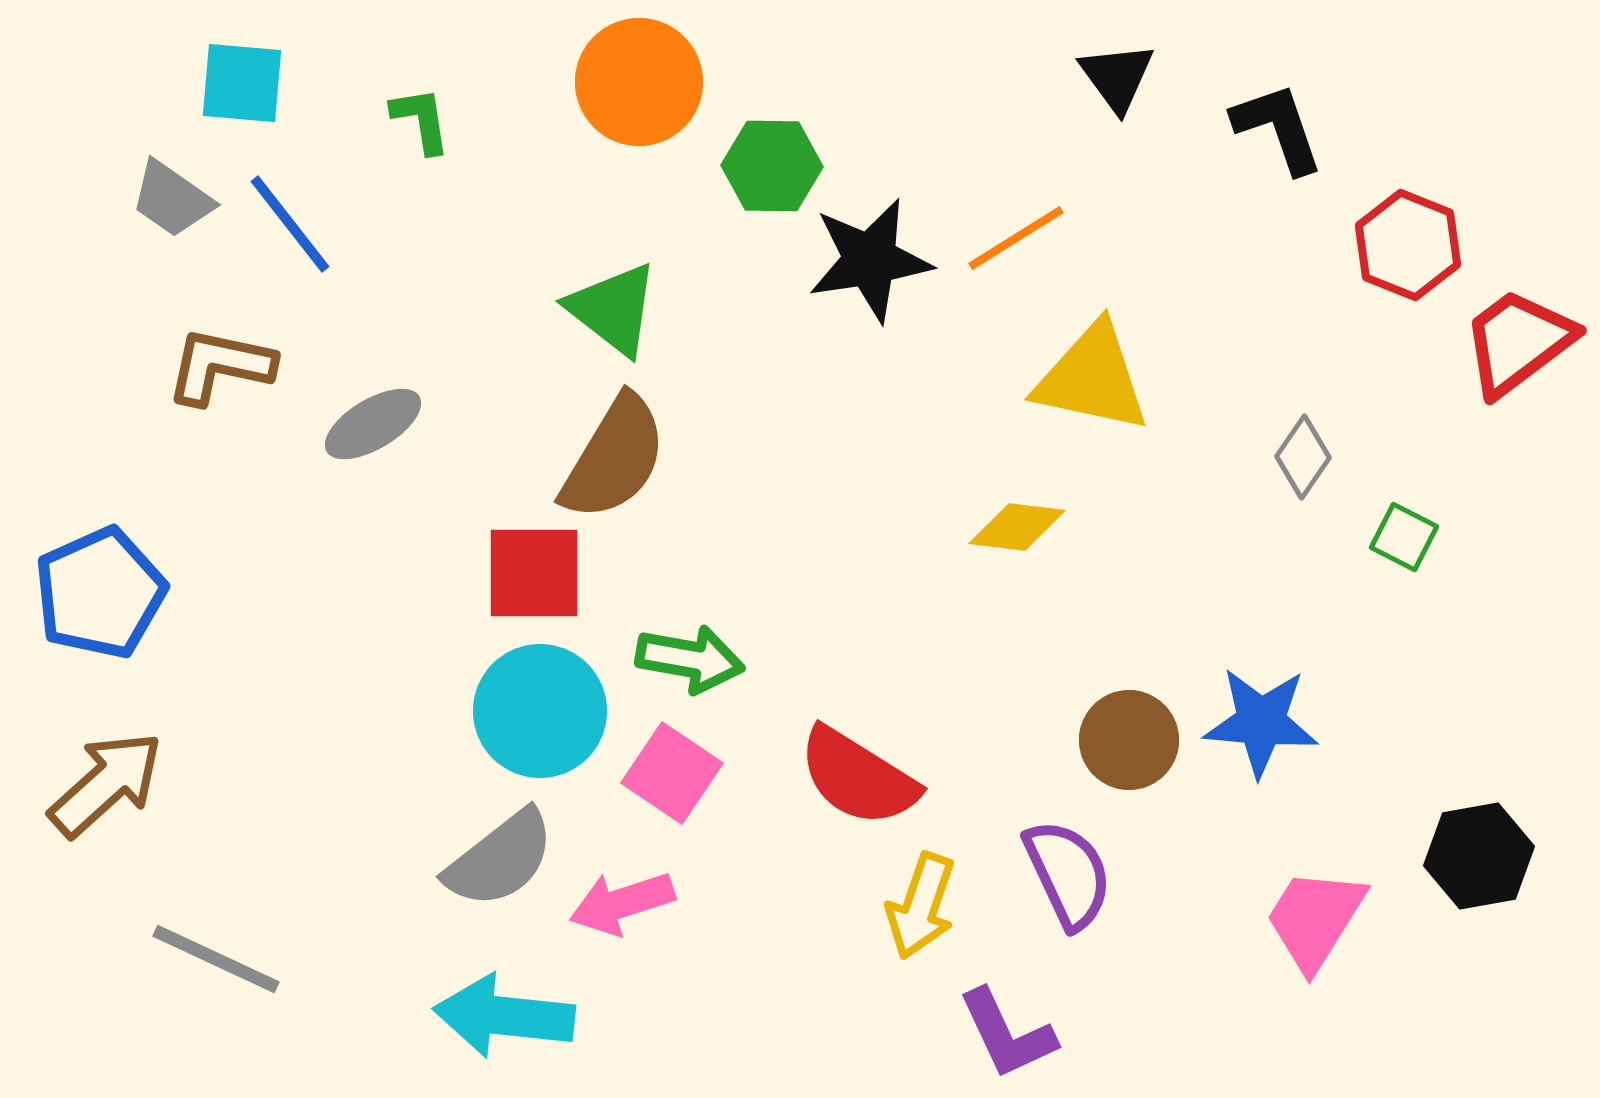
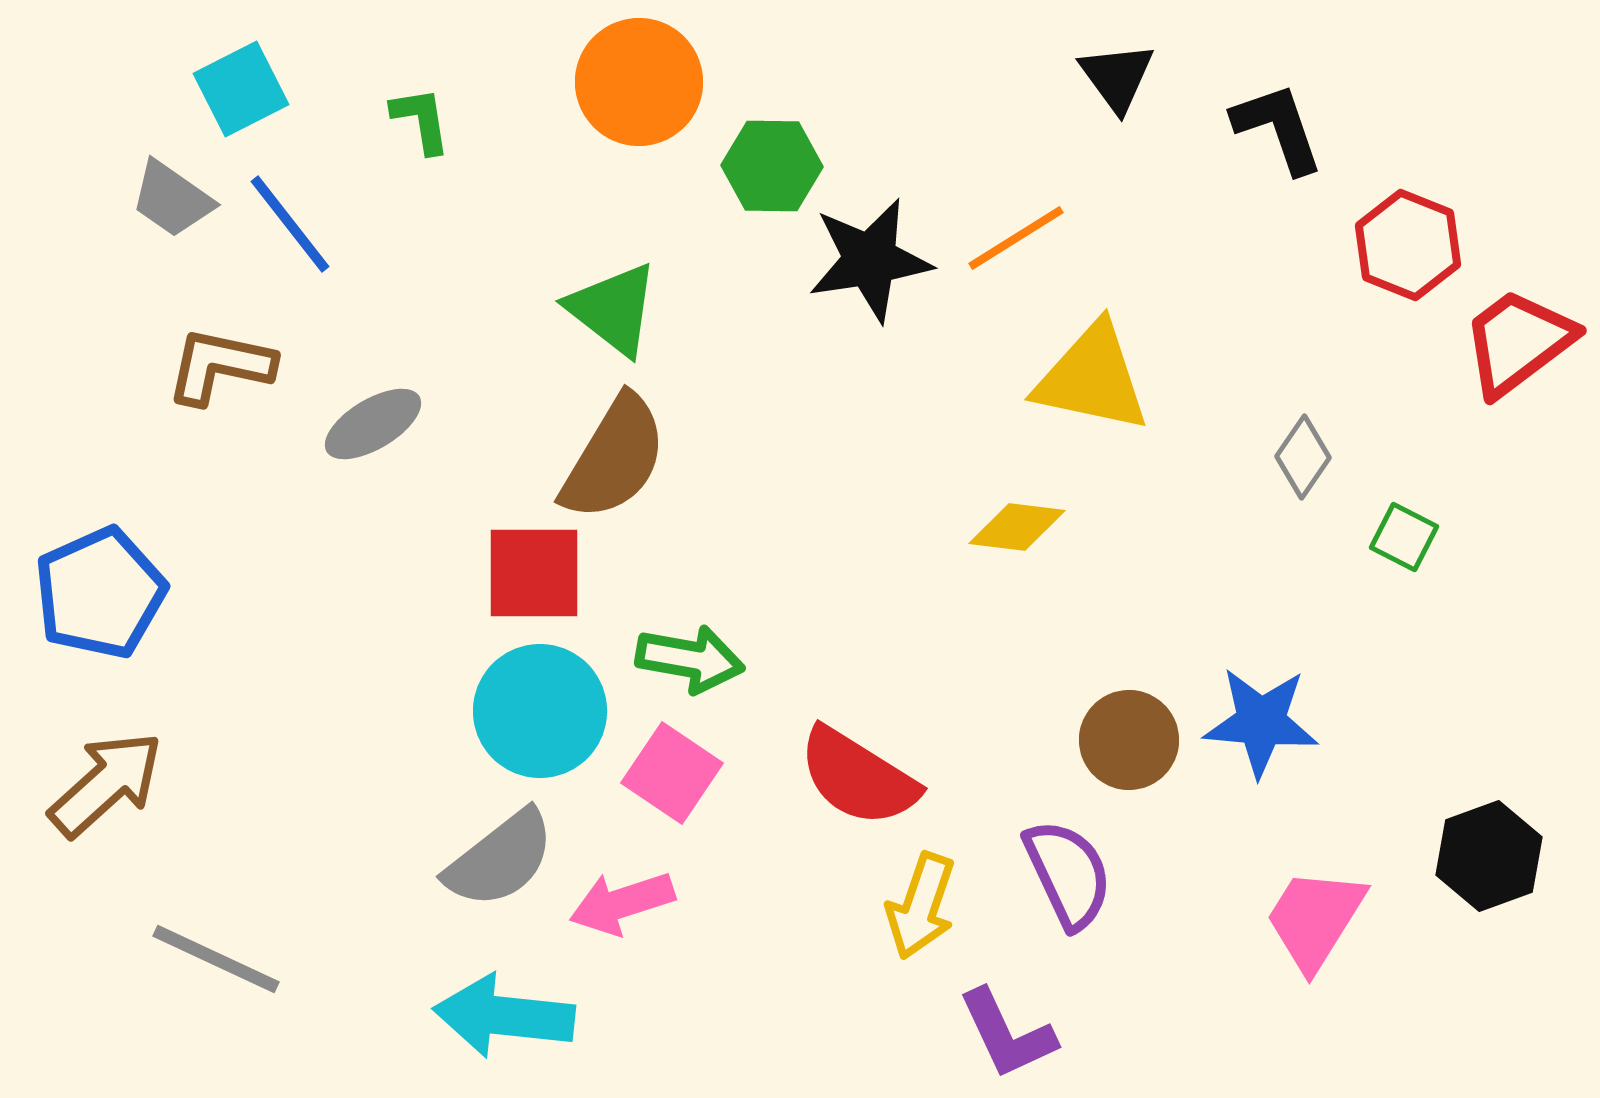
cyan square: moved 1 px left, 6 px down; rotated 32 degrees counterclockwise
black hexagon: moved 10 px right; rotated 10 degrees counterclockwise
